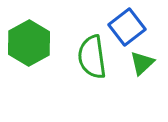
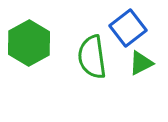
blue square: moved 1 px right, 1 px down
green triangle: moved 1 px left; rotated 16 degrees clockwise
